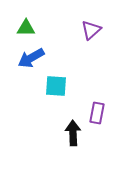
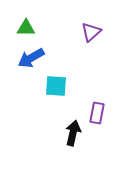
purple triangle: moved 2 px down
black arrow: rotated 15 degrees clockwise
